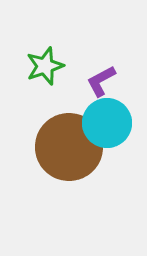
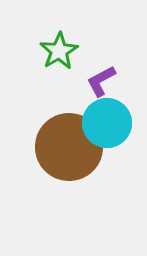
green star: moved 14 px right, 15 px up; rotated 12 degrees counterclockwise
